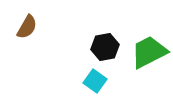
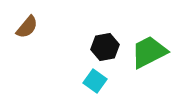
brown semicircle: rotated 10 degrees clockwise
